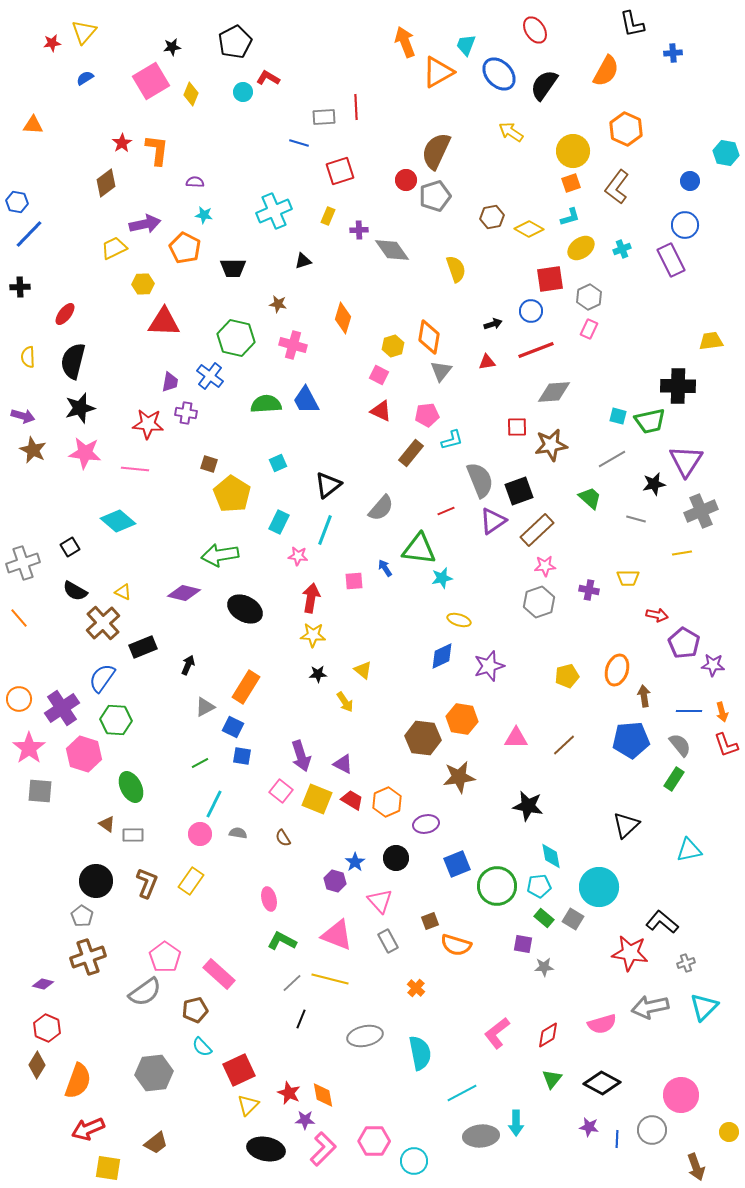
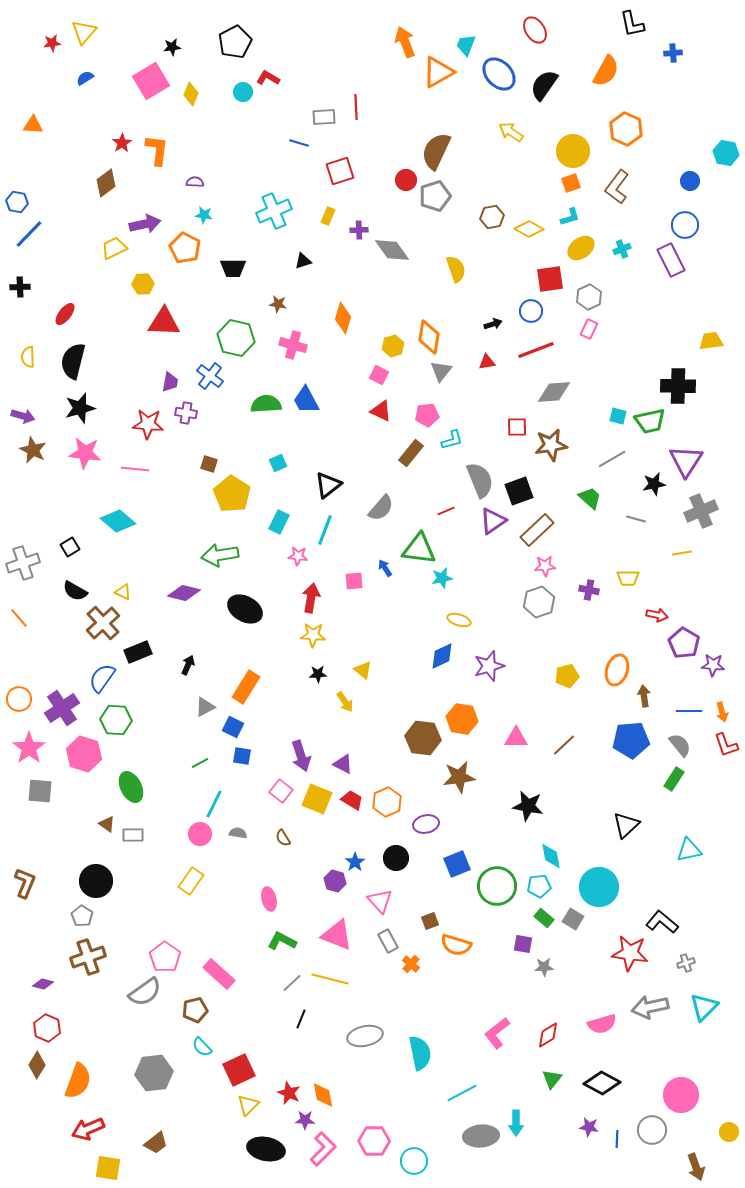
black rectangle at (143, 647): moved 5 px left, 5 px down
brown L-shape at (147, 883): moved 122 px left
orange cross at (416, 988): moved 5 px left, 24 px up
